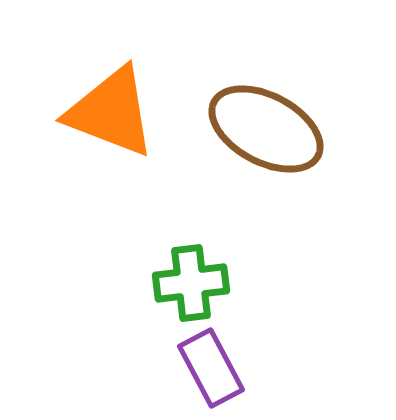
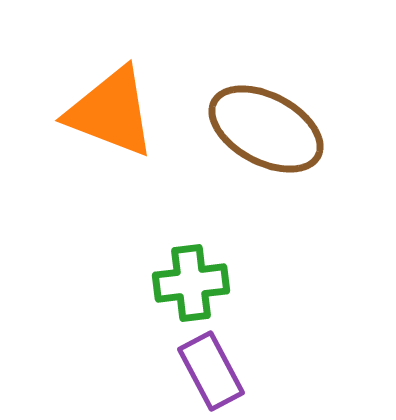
purple rectangle: moved 3 px down
